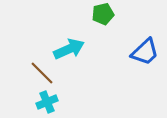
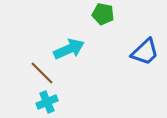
green pentagon: rotated 25 degrees clockwise
